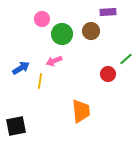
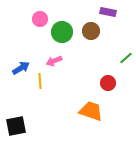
purple rectangle: rotated 14 degrees clockwise
pink circle: moved 2 px left
green circle: moved 2 px up
green line: moved 1 px up
red circle: moved 9 px down
yellow line: rotated 14 degrees counterclockwise
orange trapezoid: moved 10 px right; rotated 65 degrees counterclockwise
